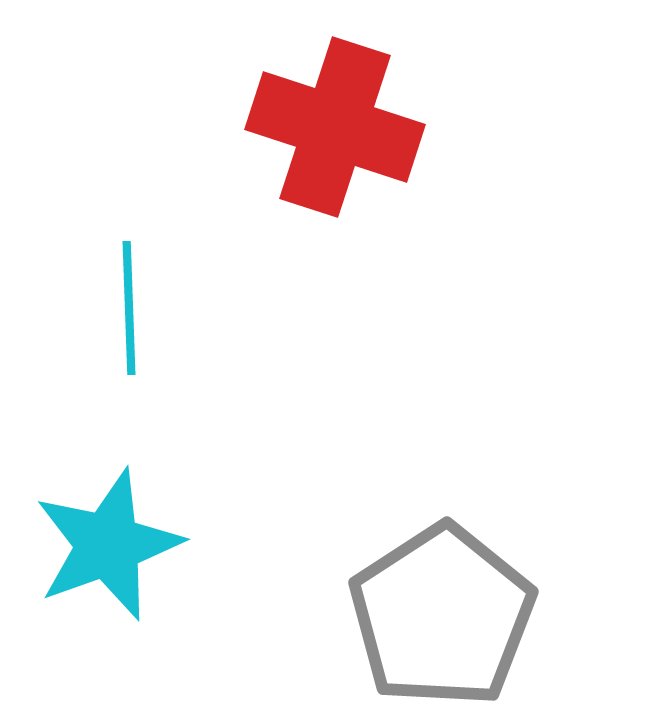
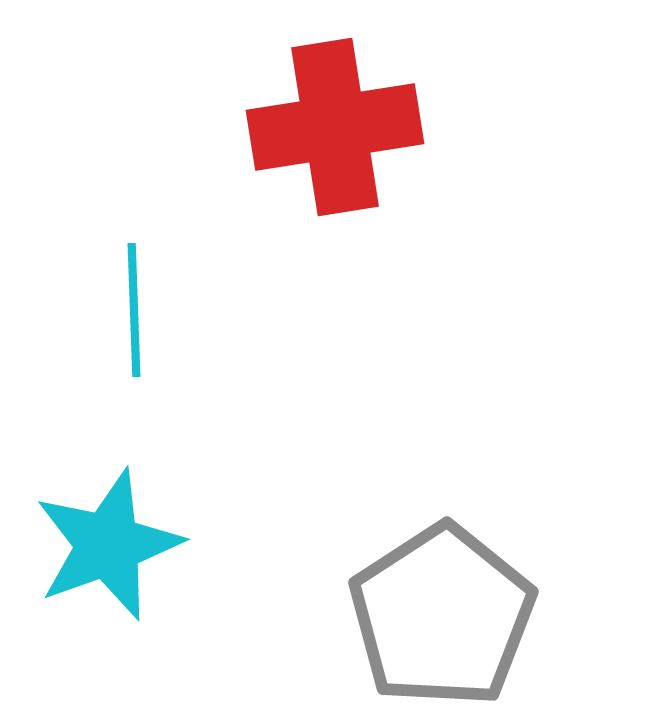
red cross: rotated 27 degrees counterclockwise
cyan line: moved 5 px right, 2 px down
